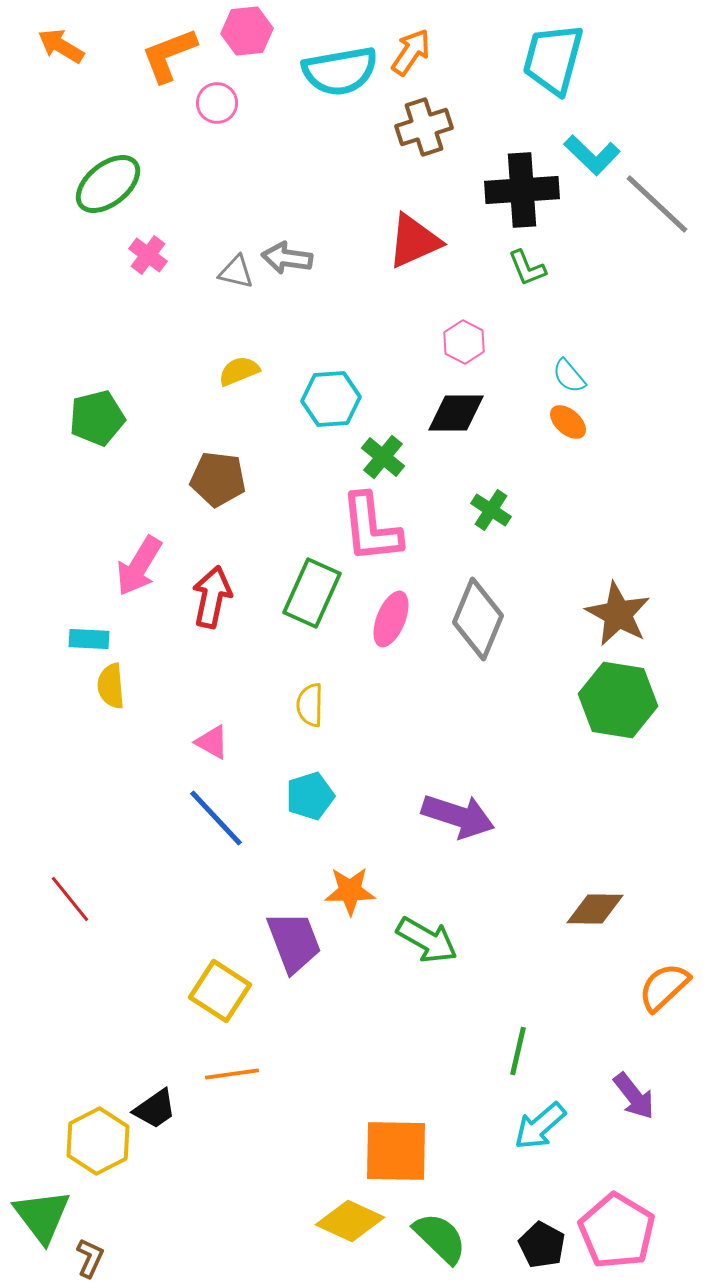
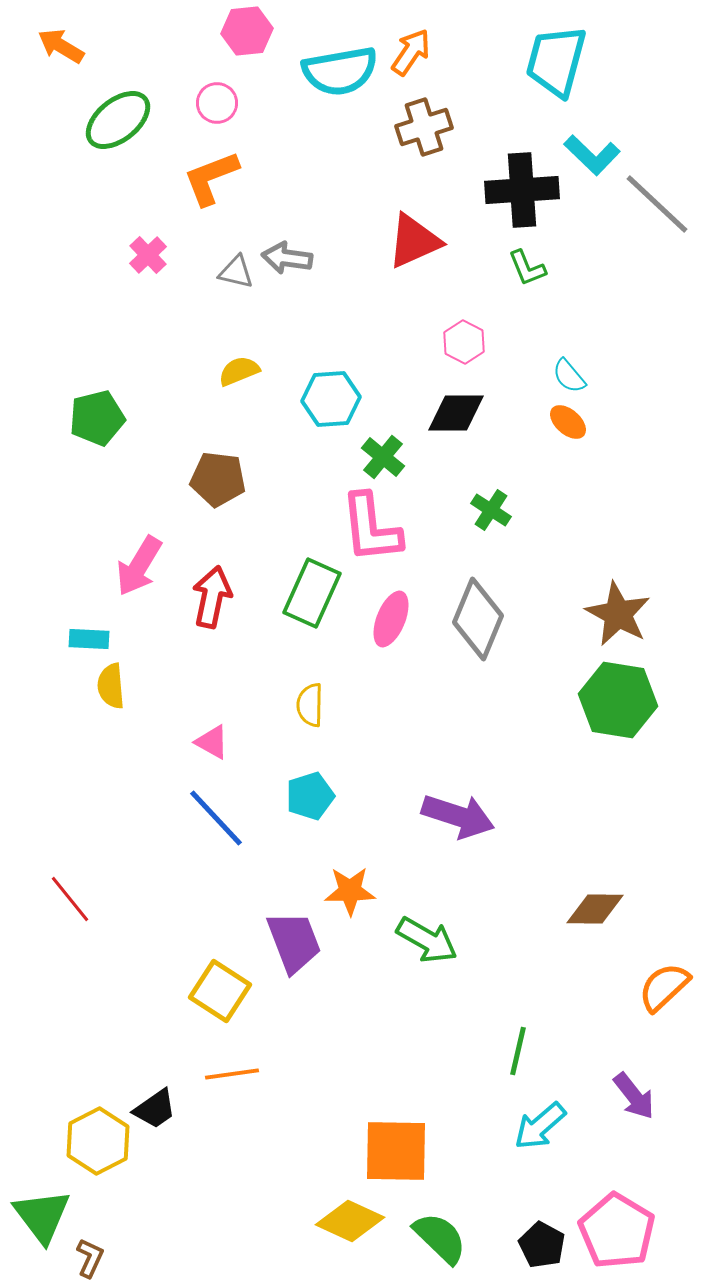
orange L-shape at (169, 55): moved 42 px right, 123 px down
cyan trapezoid at (553, 59): moved 3 px right, 2 px down
green ellipse at (108, 184): moved 10 px right, 64 px up
pink cross at (148, 255): rotated 9 degrees clockwise
